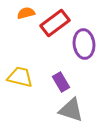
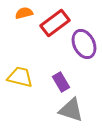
orange semicircle: moved 2 px left
purple ellipse: rotated 20 degrees counterclockwise
